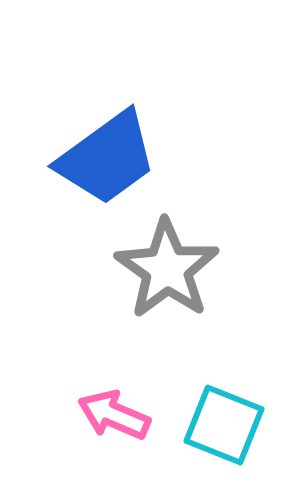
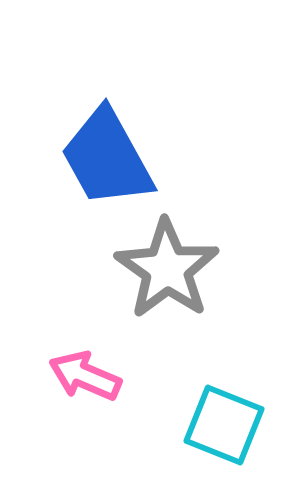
blue trapezoid: rotated 97 degrees clockwise
pink arrow: moved 29 px left, 39 px up
